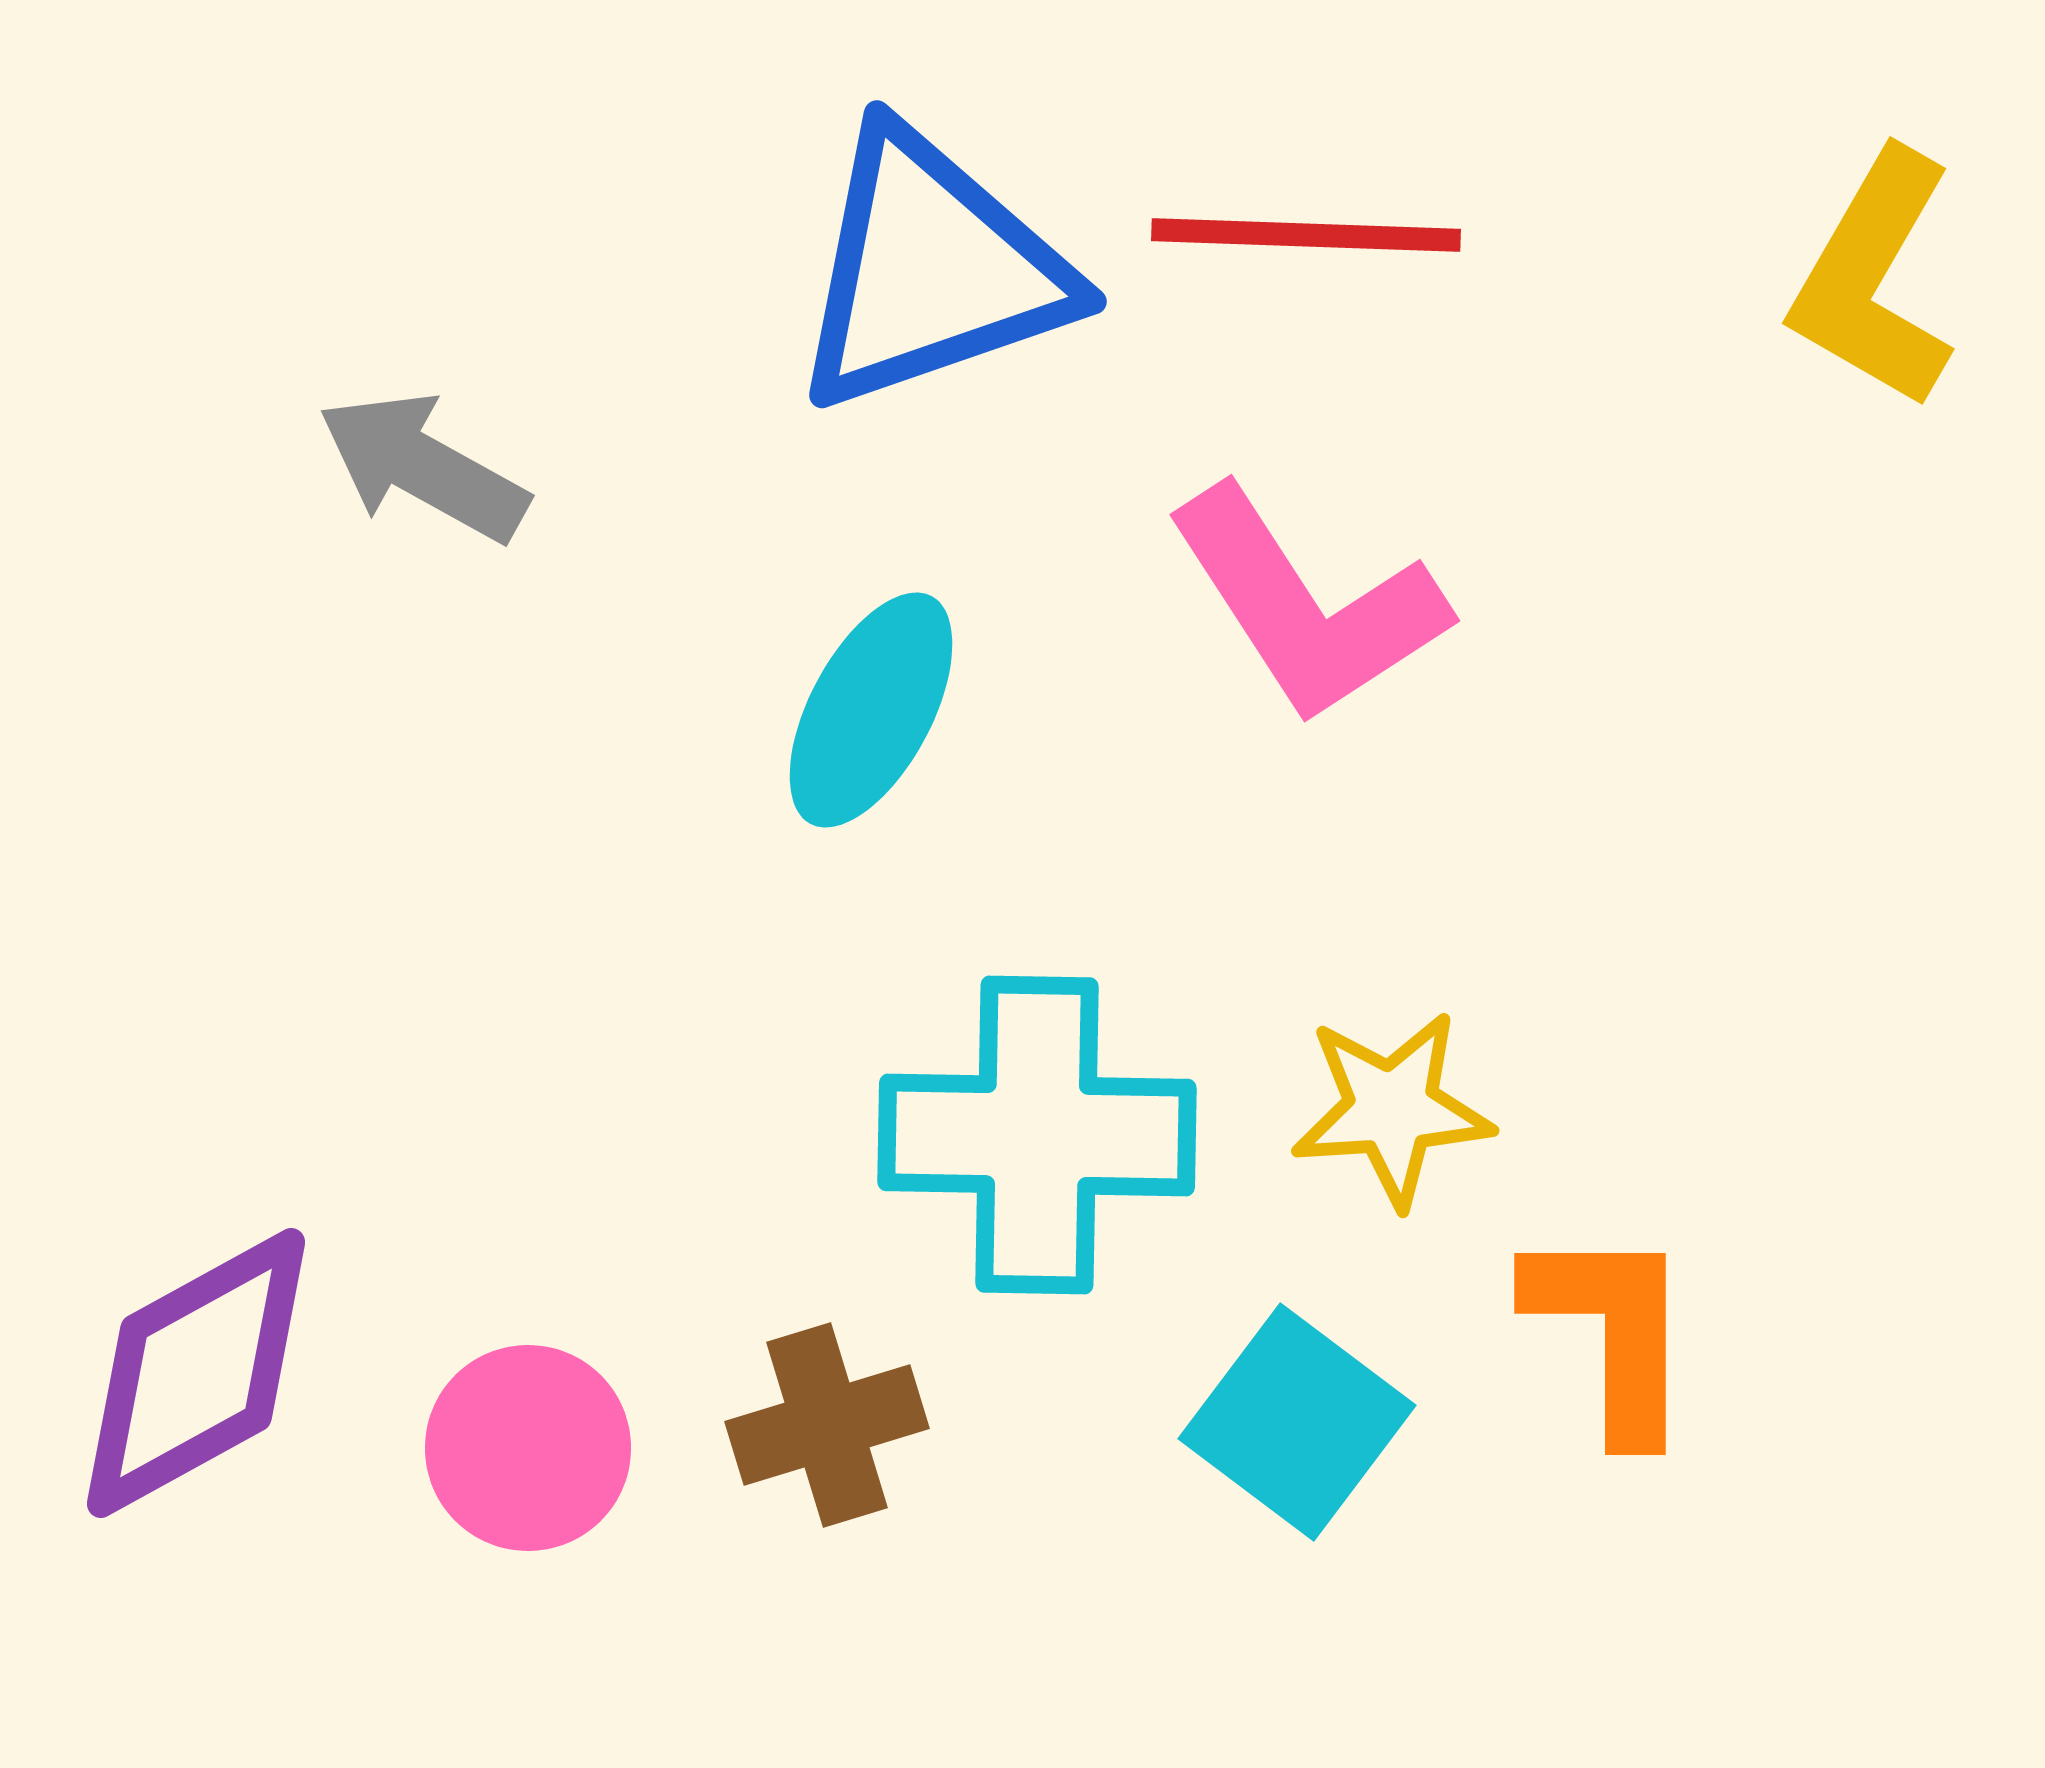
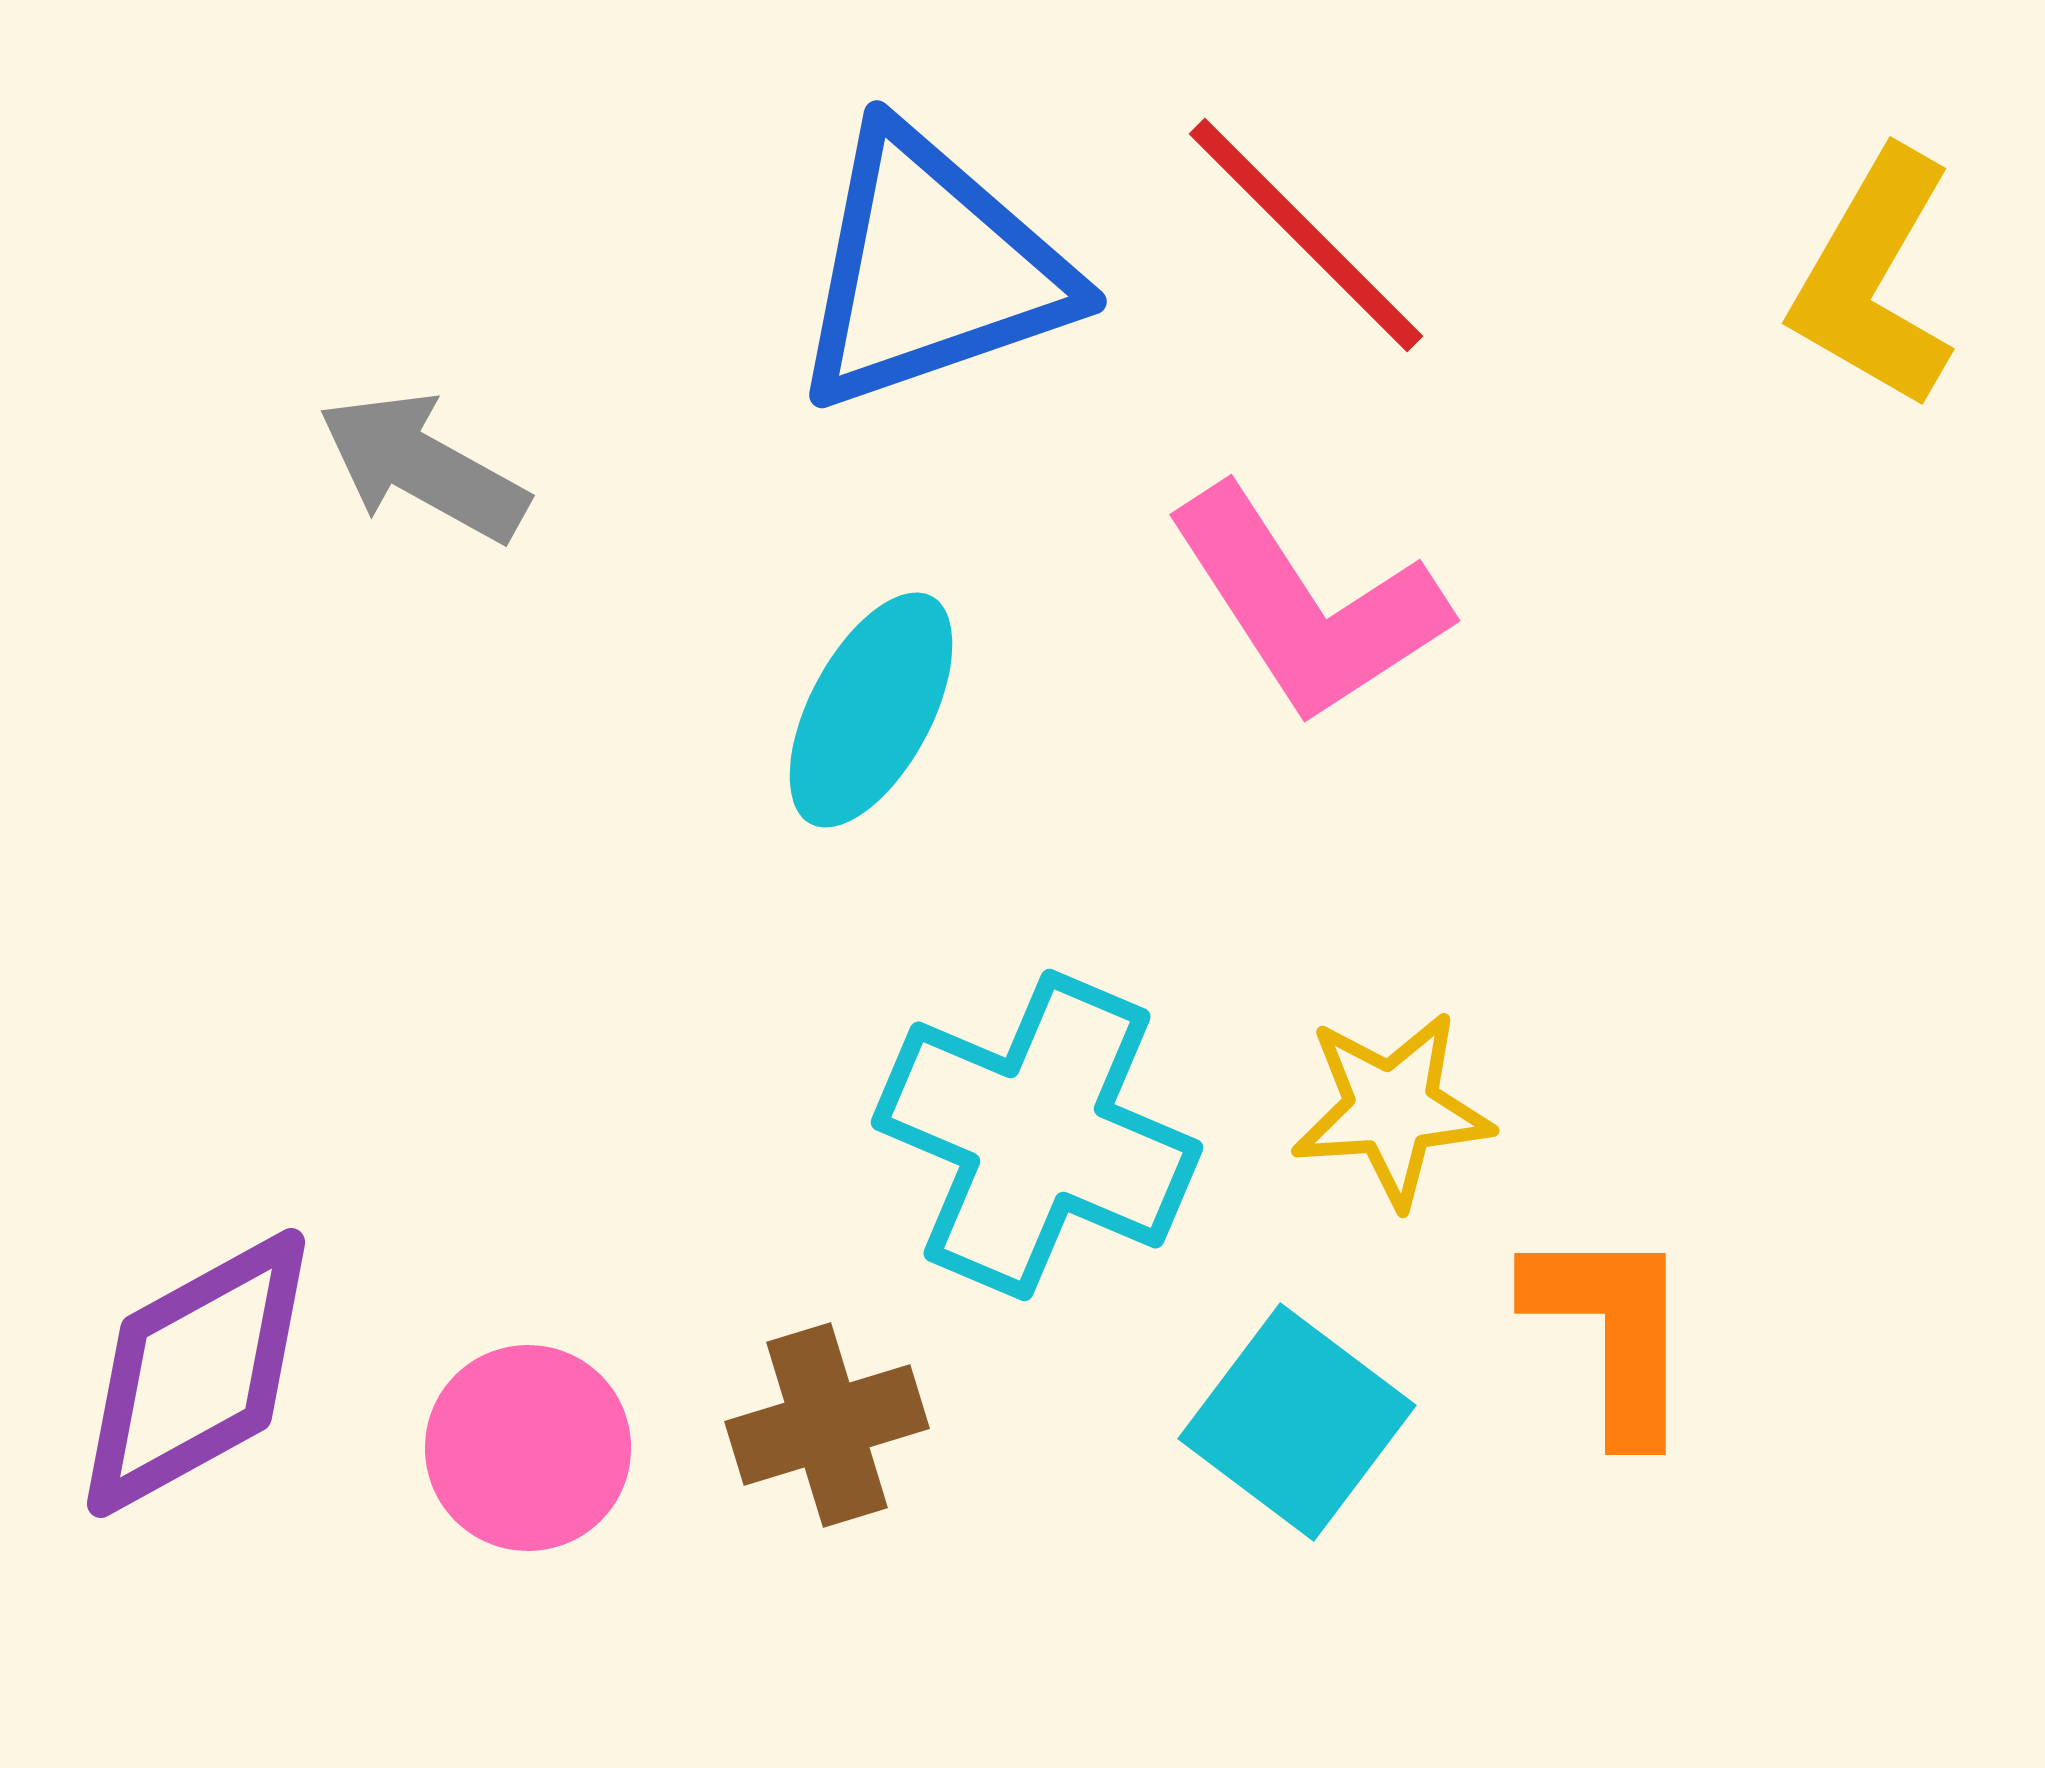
red line: rotated 43 degrees clockwise
cyan cross: rotated 22 degrees clockwise
